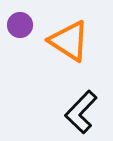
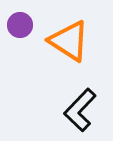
black L-shape: moved 1 px left, 2 px up
